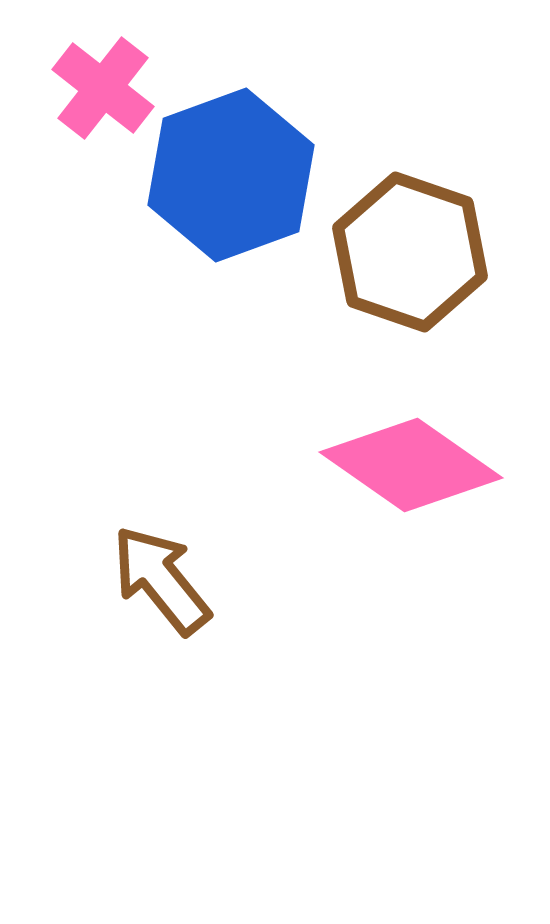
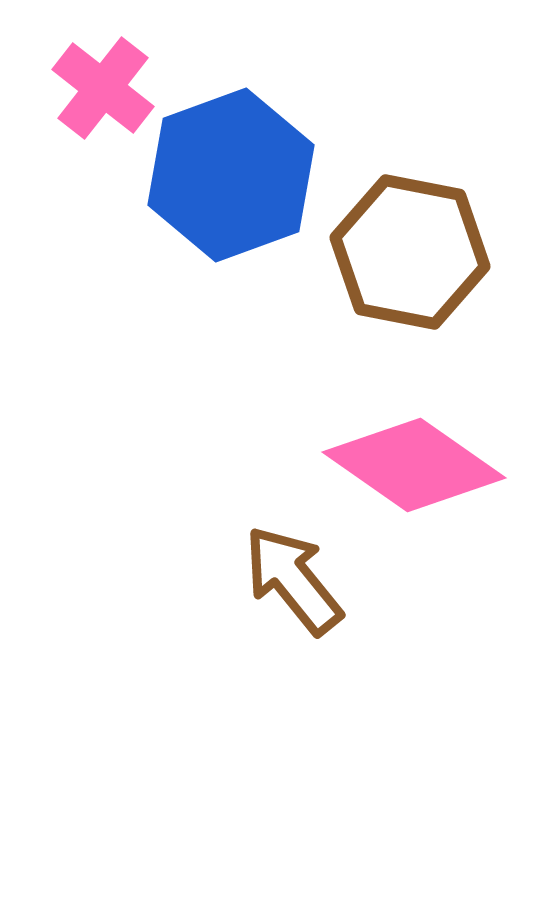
brown hexagon: rotated 8 degrees counterclockwise
pink diamond: moved 3 px right
brown arrow: moved 132 px right
